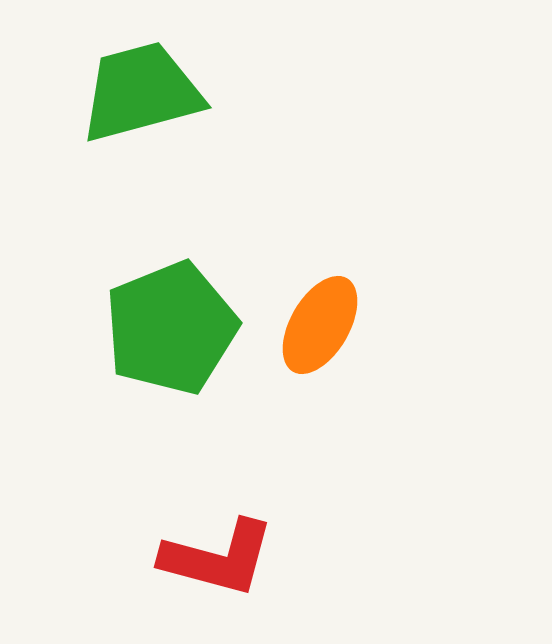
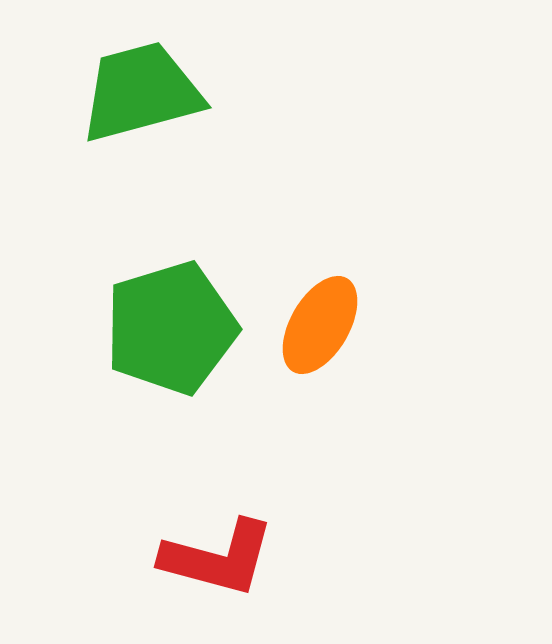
green pentagon: rotated 5 degrees clockwise
